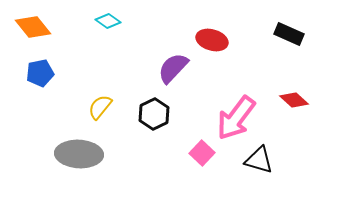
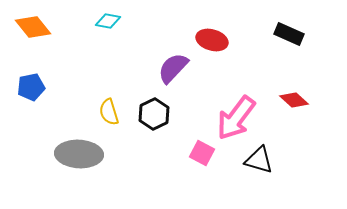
cyan diamond: rotated 25 degrees counterclockwise
blue pentagon: moved 9 px left, 14 px down
yellow semicircle: moved 9 px right, 5 px down; rotated 56 degrees counterclockwise
pink square: rotated 15 degrees counterclockwise
